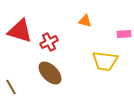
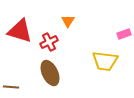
orange triangle: moved 17 px left; rotated 48 degrees clockwise
pink rectangle: rotated 16 degrees counterclockwise
brown ellipse: rotated 20 degrees clockwise
brown line: rotated 56 degrees counterclockwise
